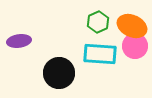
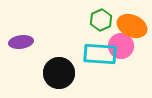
green hexagon: moved 3 px right, 2 px up
purple ellipse: moved 2 px right, 1 px down
pink circle: moved 14 px left
